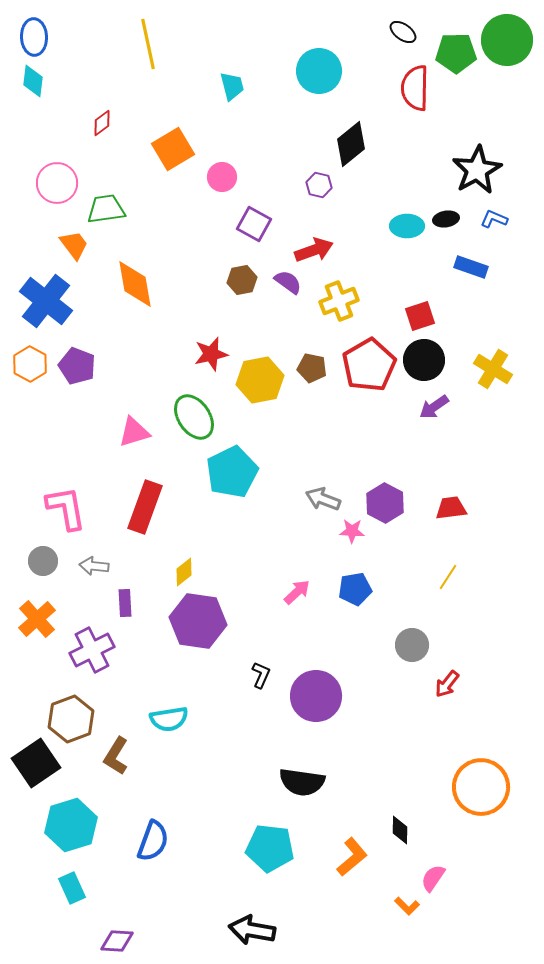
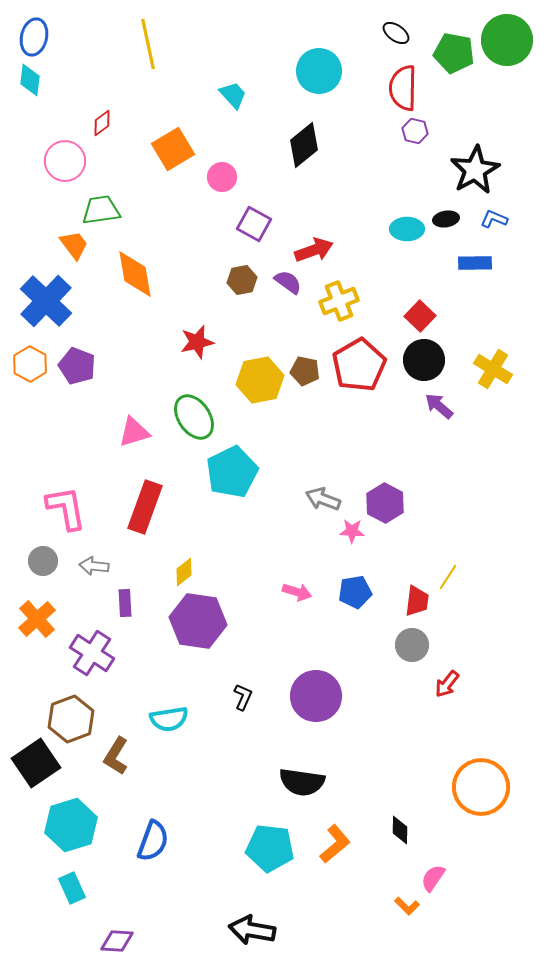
black ellipse at (403, 32): moved 7 px left, 1 px down
blue ellipse at (34, 37): rotated 15 degrees clockwise
green pentagon at (456, 53): moved 2 px left; rotated 12 degrees clockwise
cyan diamond at (33, 81): moved 3 px left, 1 px up
cyan trapezoid at (232, 86): moved 1 px right, 9 px down; rotated 28 degrees counterclockwise
red semicircle at (415, 88): moved 12 px left
black diamond at (351, 144): moved 47 px left, 1 px down
black star at (477, 170): moved 2 px left
pink circle at (57, 183): moved 8 px right, 22 px up
purple hexagon at (319, 185): moved 96 px right, 54 px up
green trapezoid at (106, 209): moved 5 px left, 1 px down
cyan ellipse at (407, 226): moved 3 px down
blue rectangle at (471, 267): moved 4 px right, 4 px up; rotated 20 degrees counterclockwise
orange diamond at (135, 284): moved 10 px up
blue cross at (46, 301): rotated 6 degrees clockwise
red square at (420, 316): rotated 28 degrees counterclockwise
red star at (211, 354): moved 14 px left, 12 px up
red pentagon at (369, 365): moved 10 px left
brown pentagon at (312, 368): moved 7 px left, 3 px down
purple arrow at (434, 407): moved 5 px right, 1 px up; rotated 76 degrees clockwise
red trapezoid at (451, 508): moved 34 px left, 93 px down; rotated 104 degrees clockwise
blue pentagon at (355, 589): moved 3 px down
pink arrow at (297, 592): rotated 60 degrees clockwise
purple cross at (92, 650): moved 3 px down; rotated 30 degrees counterclockwise
black L-shape at (261, 675): moved 18 px left, 22 px down
orange L-shape at (352, 857): moved 17 px left, 13 px up
